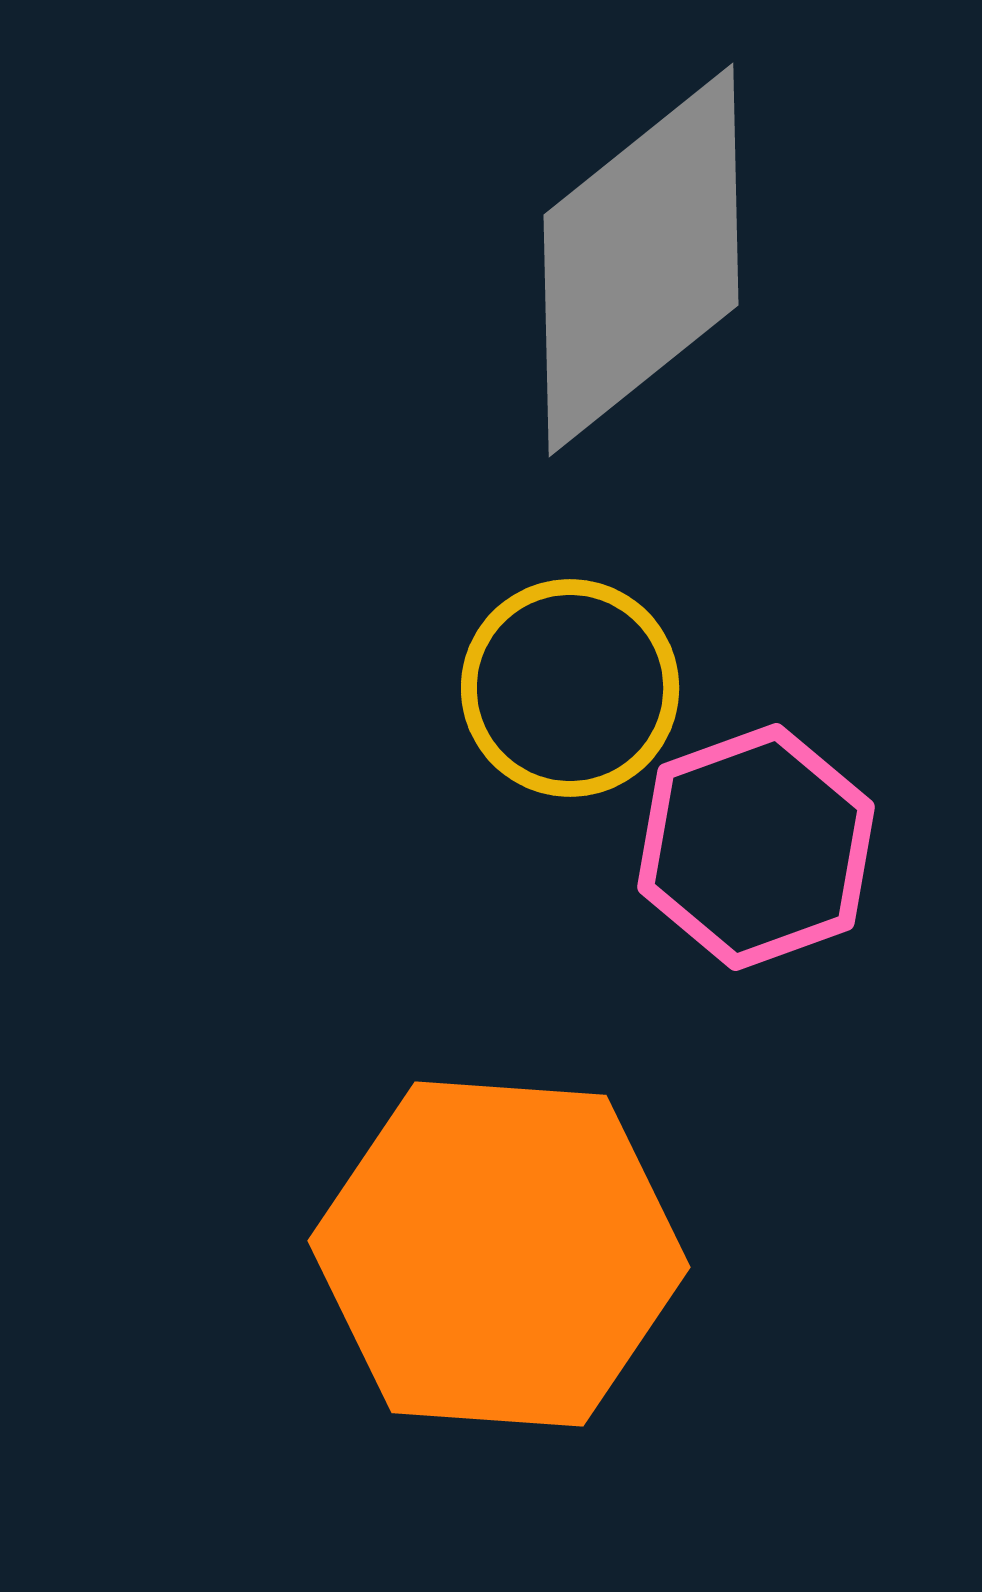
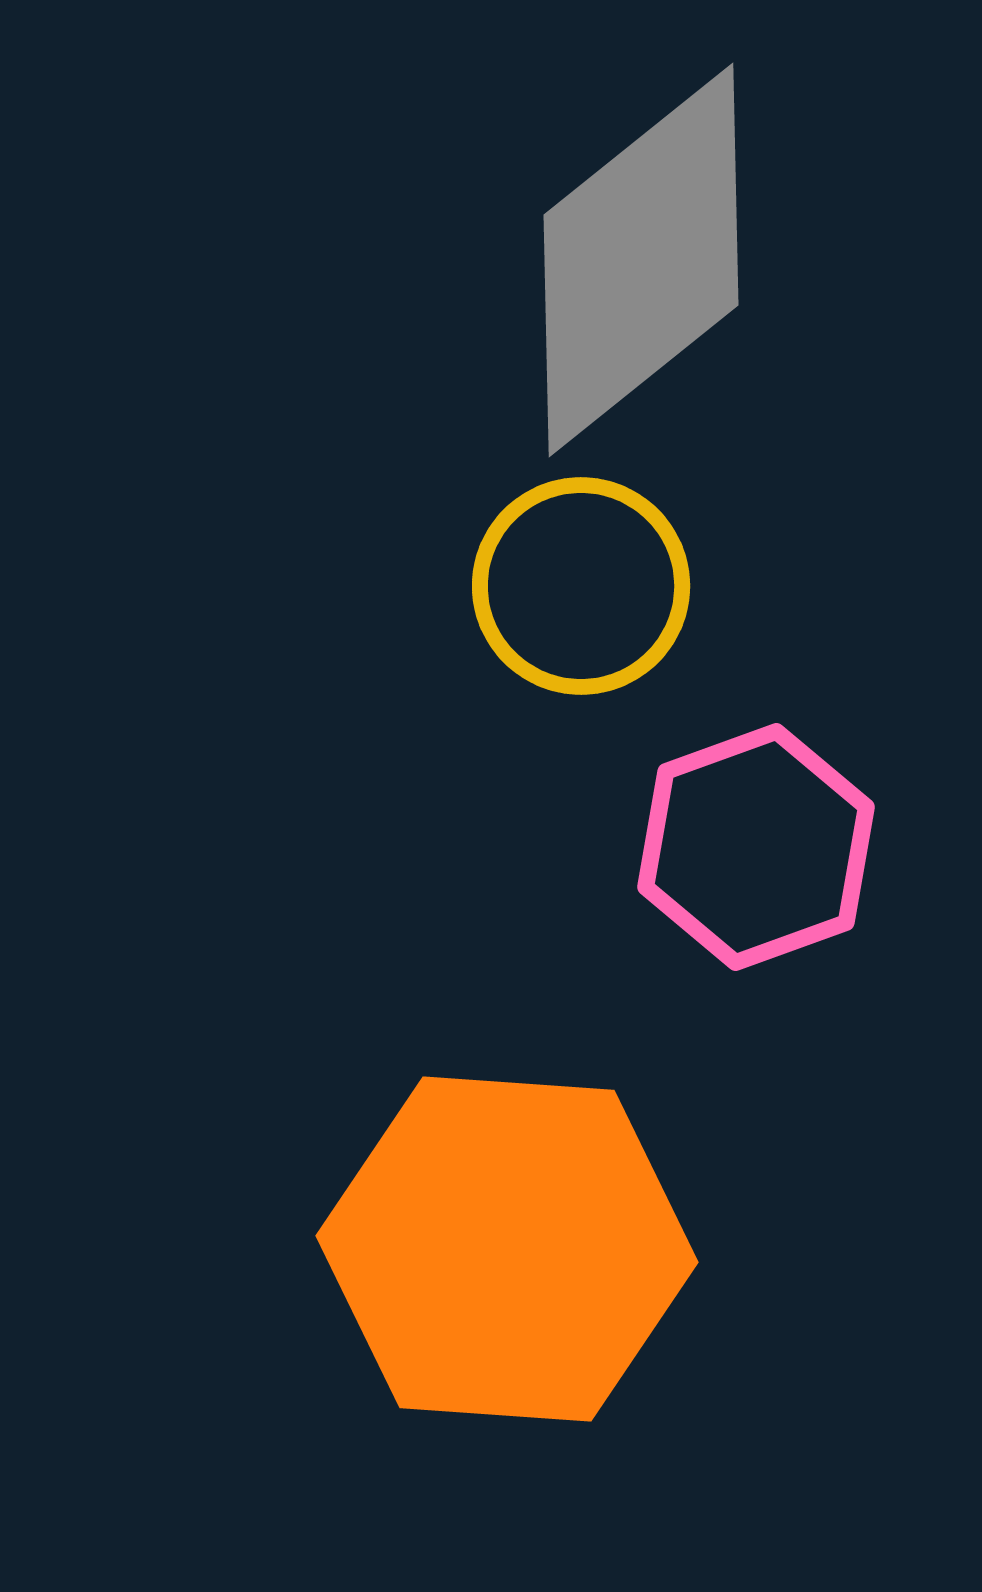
yellow circle: moved 11 px right, 102 px up
orange hexagon: moved 8 px right, 5 px up
